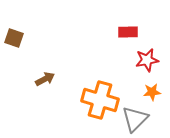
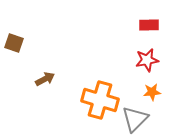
red rectangle: moved 21 px right, 7 px up
brown square: moved 5 px down
